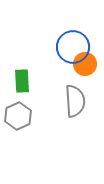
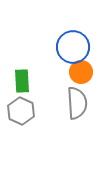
orange circle: moved 4 px left, 8 px down
gray semicircle: moved 2 px right, 2 px down
gray hexagon: moved 3 px right, 5 px up; rotated 12 degrees counterclockwise
